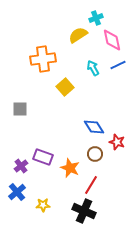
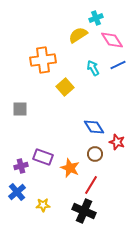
pink diamond: rotated 20 degrees counterclockwise
orange cross: moved 1 px down
purple cross: rotated 24 degrees clockwise
